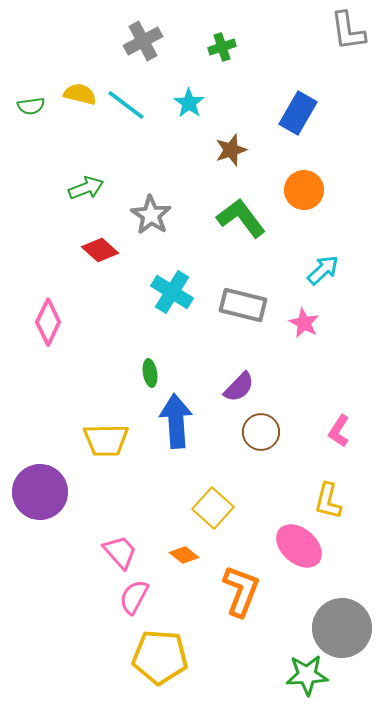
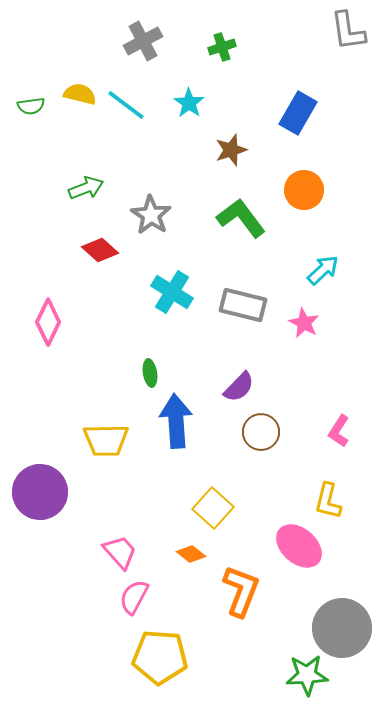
orange diamond: moved 7 px right, 1 px up
